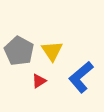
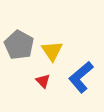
gray pentagon: moved 6 px up
red triangle: moved 4 px right; rotated 42 degrees counterclockwise
